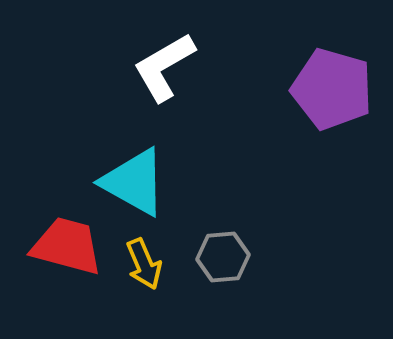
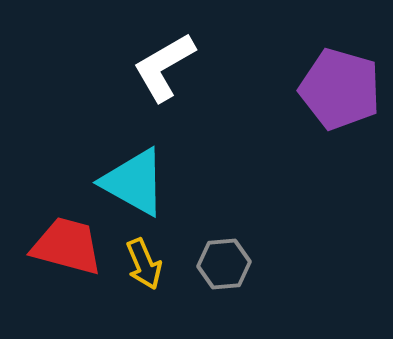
purple pentagon: moved 8 px right
gray hexagon: moved 1 px right, 7 px down
